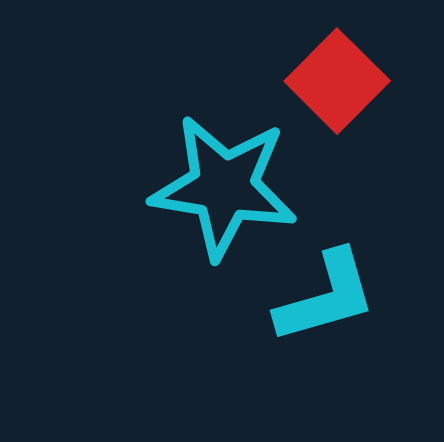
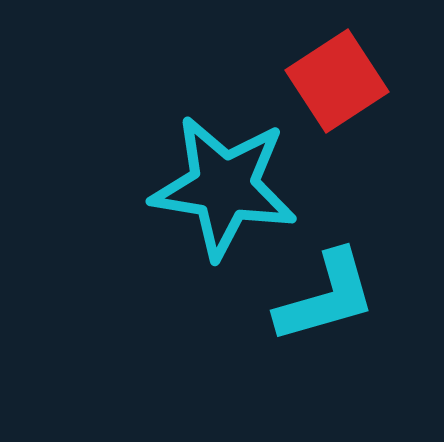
red square: rotated 12 degrees clockwise
